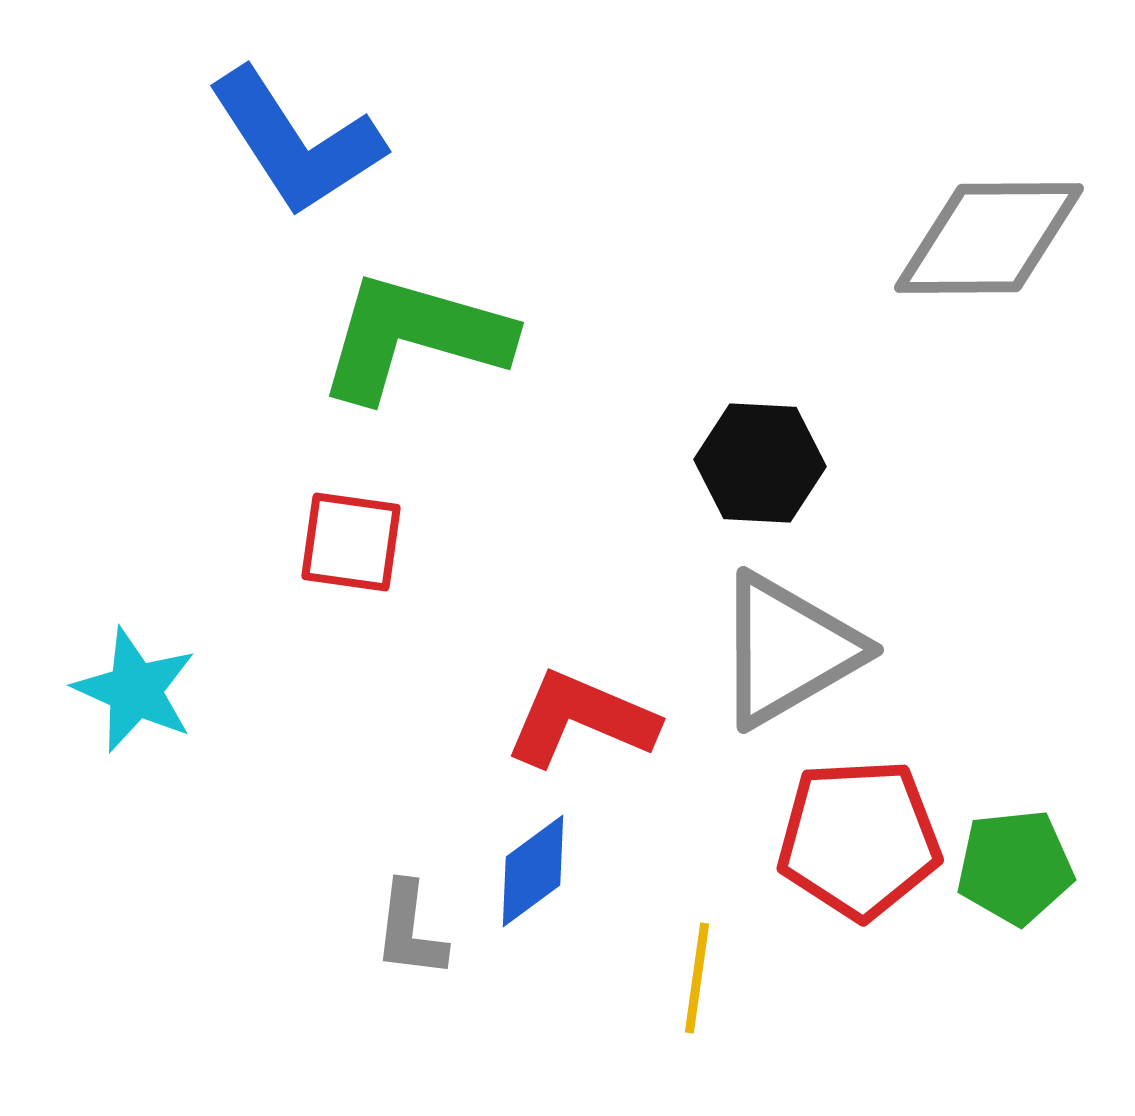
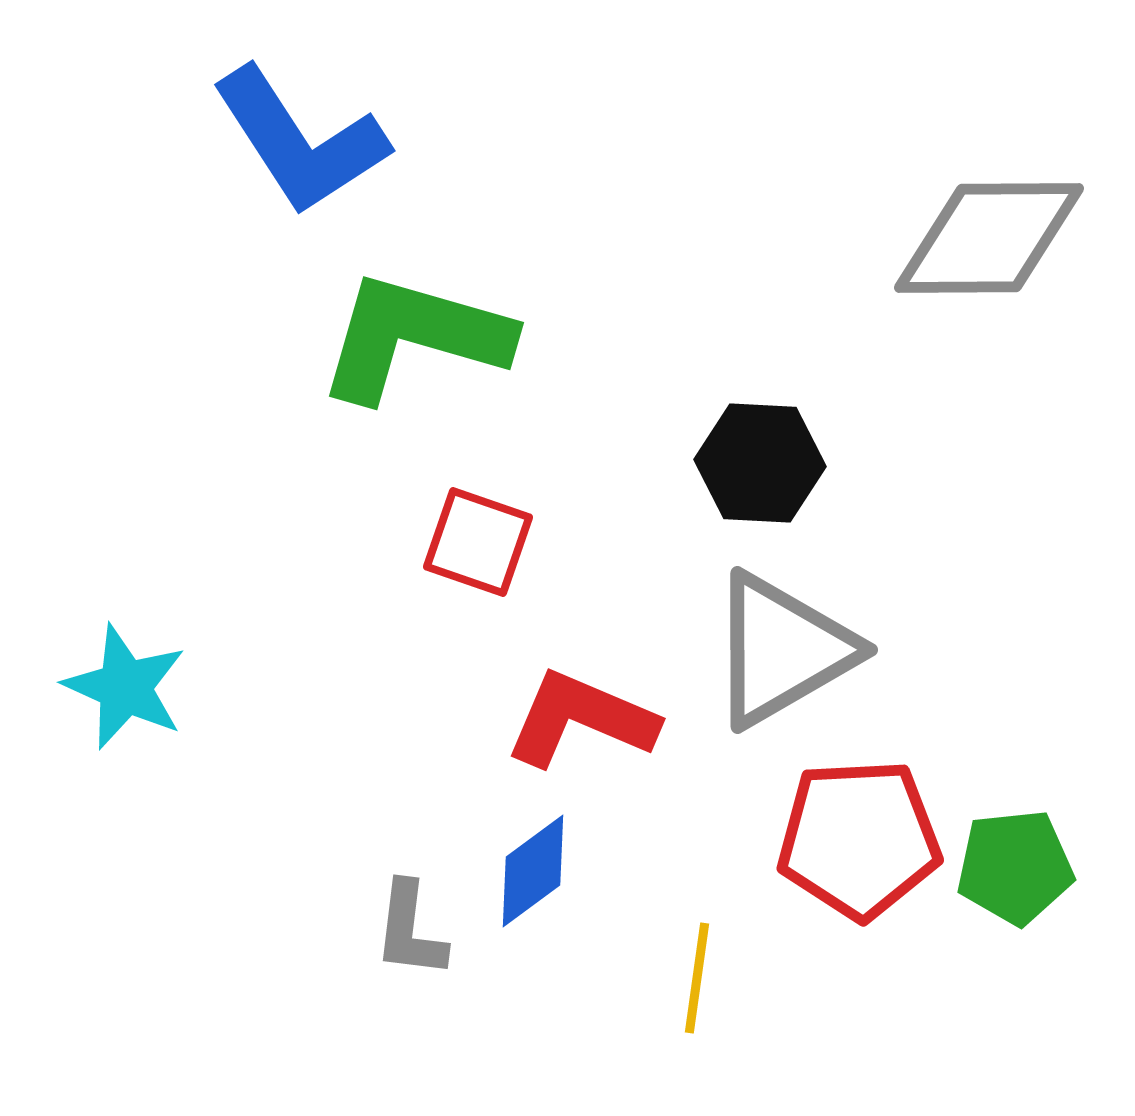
blue L-shape: moved 4 px right, 1 px up
red square: moved 127 px right; rotated 11 degrees clockwise
gray triangle: moved 6 px left
cyan star: moved 10 px left, 3 px up
